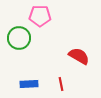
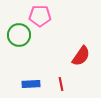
green circle: moved 3 px up
red semicircle: moved 2 px right; rotated 95 degrees clockwise
blue rectangle: moved 2 px right
